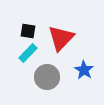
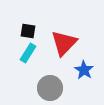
red triangle: moved 3 px right, 5 px down
cyan rectangle: rotated 12 degrees counterclockwise
gray circle: moved 3 px right, 11 px down
